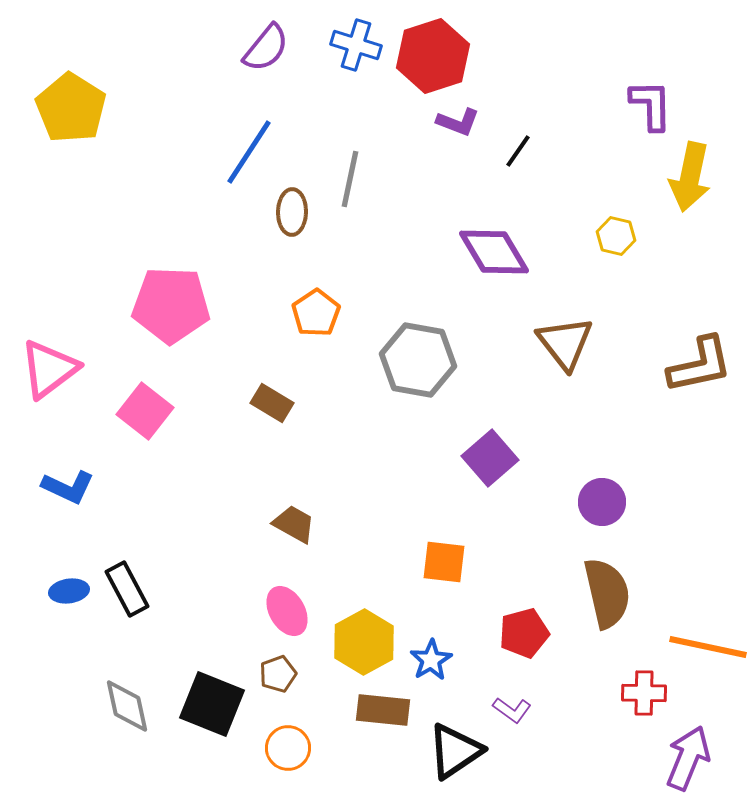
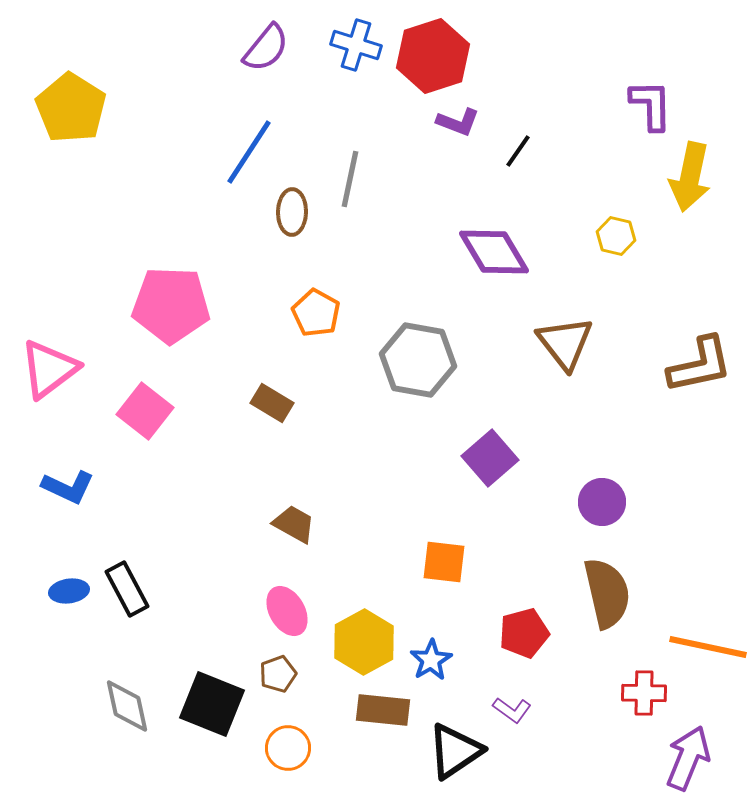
orange pentagon at (316, 313): rotated 9 degrees counterclockwise
